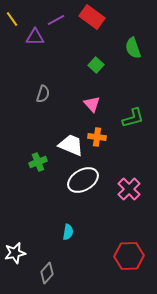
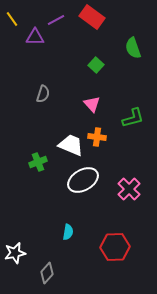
red hexagon: moved 14 px left, 9 px up
